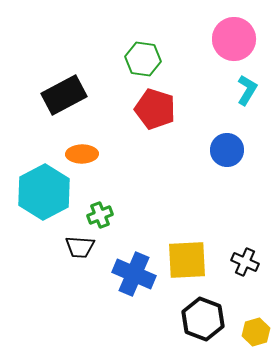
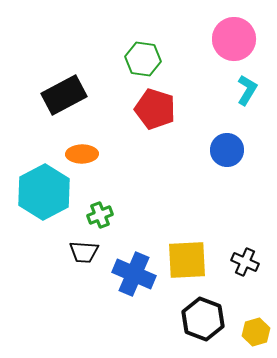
black trapezoid: moved 4 px right, 5 px down
